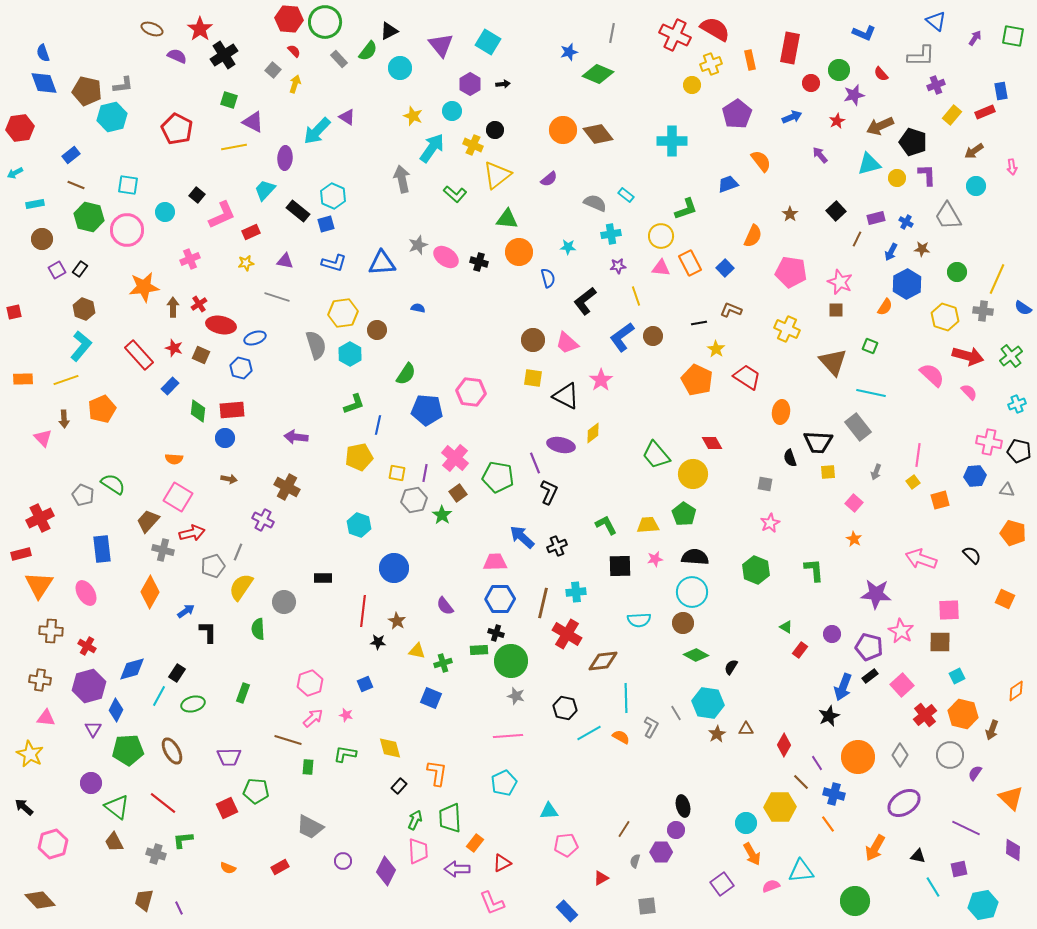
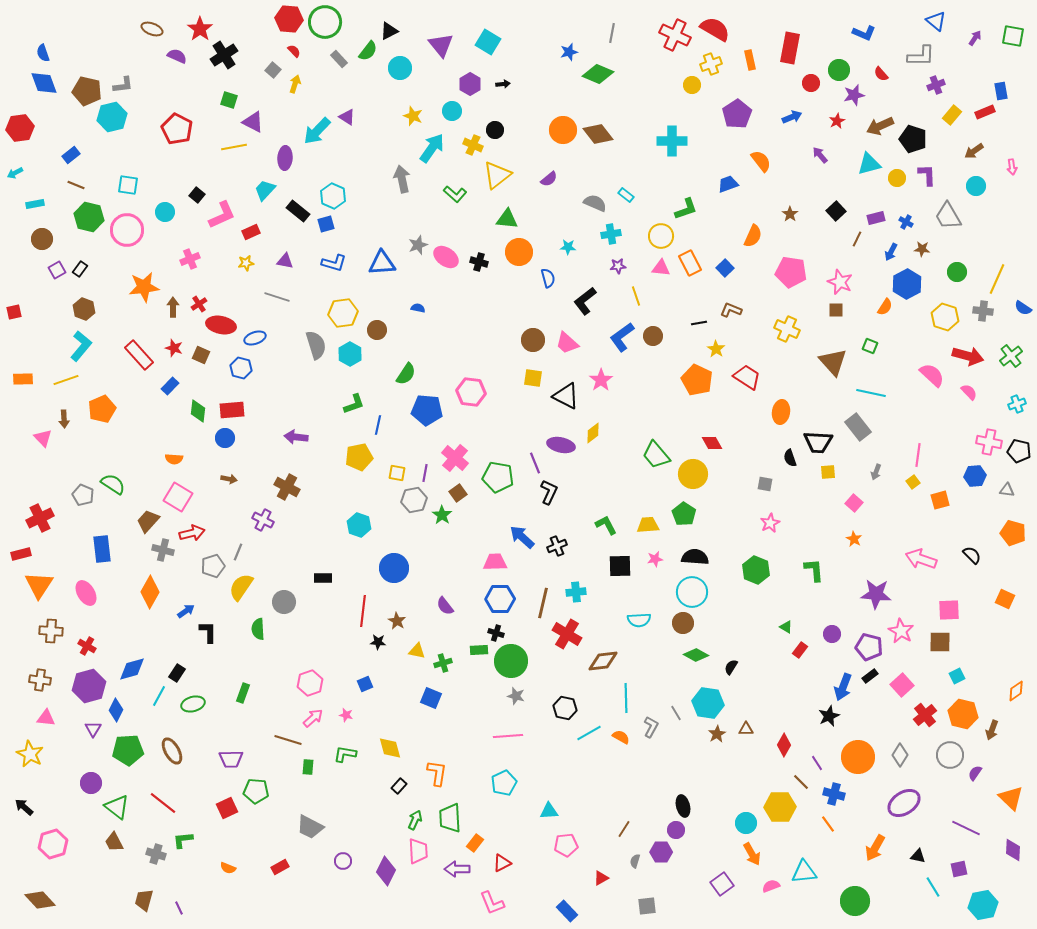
black pentagon at (913, 142): moved 3 px up
purple trapezoid at (229, 757): moved 2 px right, 2 px down
cyan triangle at (801, 871): moved 3 px right, 1 px down
